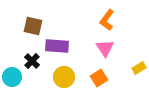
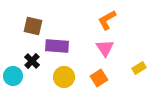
orange L-shape: rotated 25 degrees clockwise
cyan circle: moved 1 px right, 1 px up
